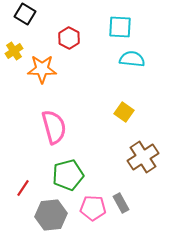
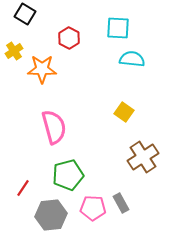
cyan square: moved 2 px left, 1 px down
